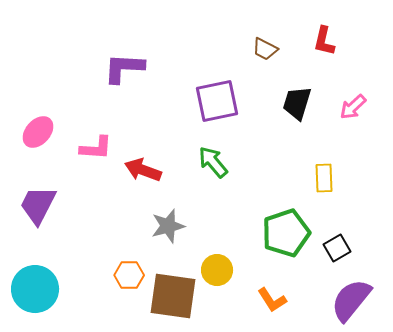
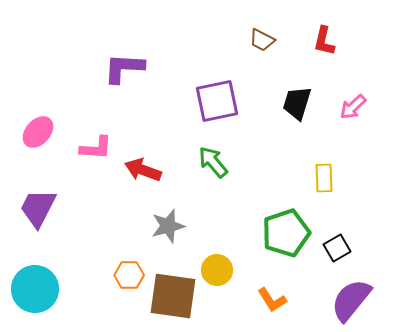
brown trapezoid: moved 3 px left, 9 px up
purple trapezoid: moved 3 px down
